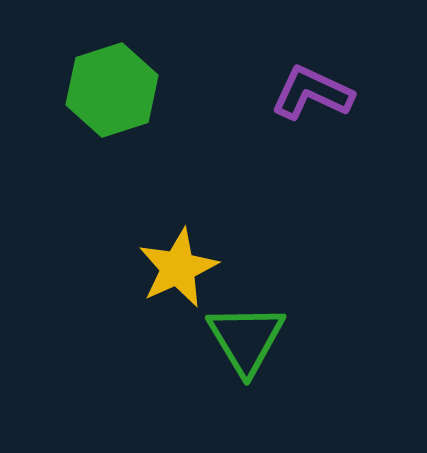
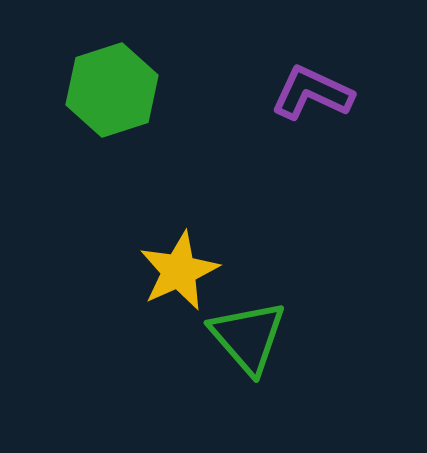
yellow star: moved 1 px right, 3 px down
green triangle: moved 2 px right, 2 px up; rotated 10 degrees counterclockwise
